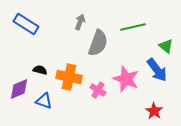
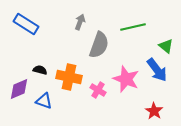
gray semicircle: moved 1 px right, 2 px down
